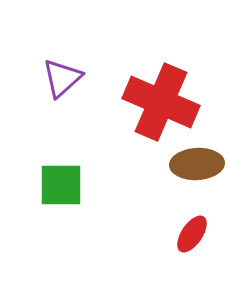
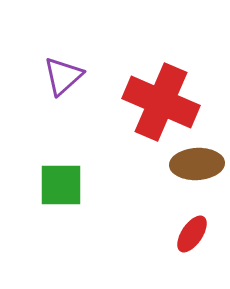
purple triangle: moved 1 px right, 2 px up
